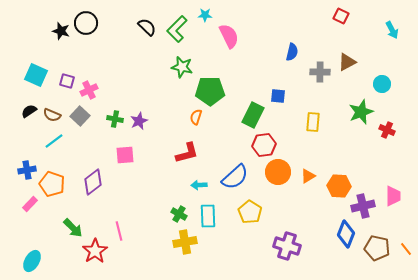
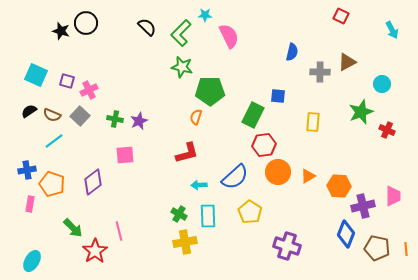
green L-shape at (177, 29): moved 4 px right, 4 px down
pink rectangle at (30, 204): rotated 35 degrees counterclockwise
orange line at (406, 249): rotated 32 degrees clockwise
